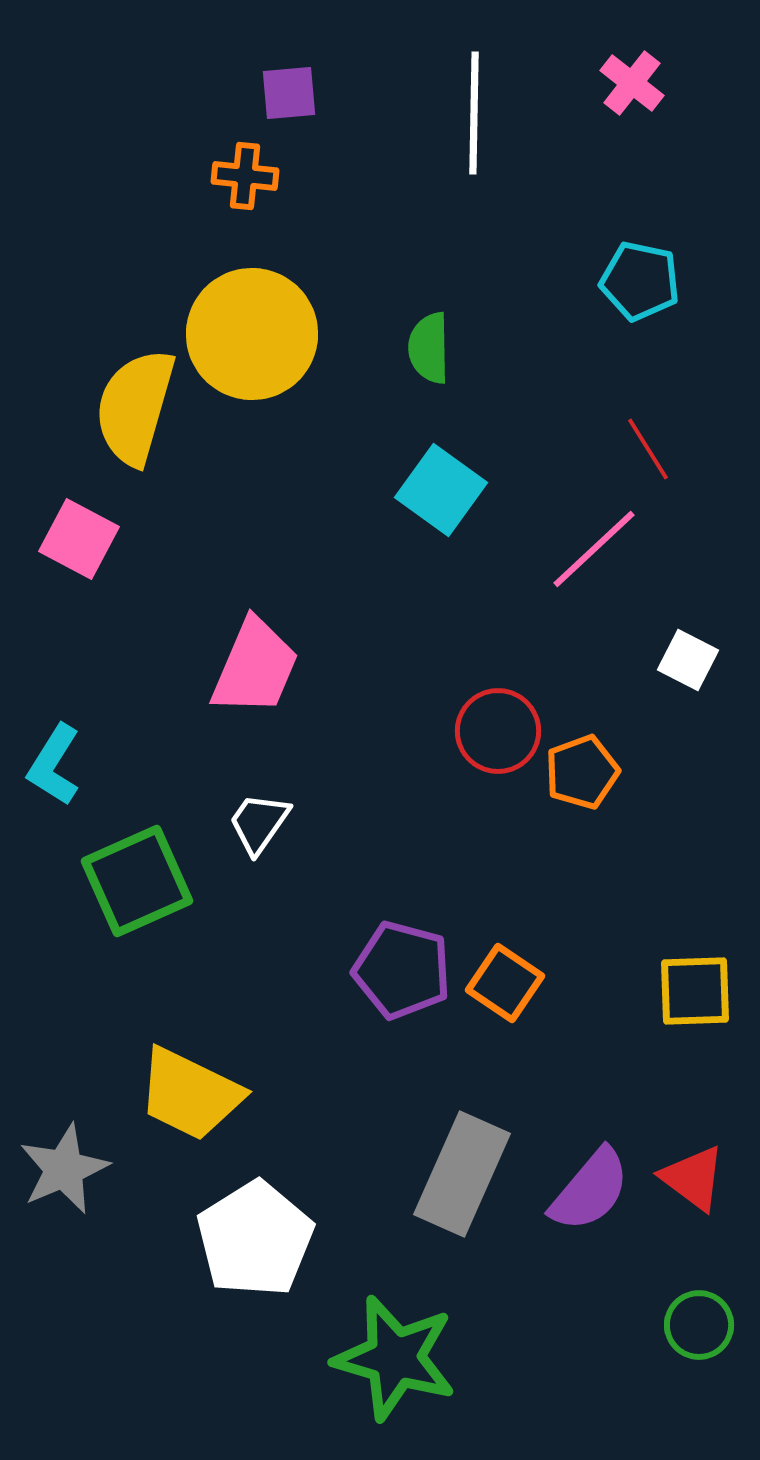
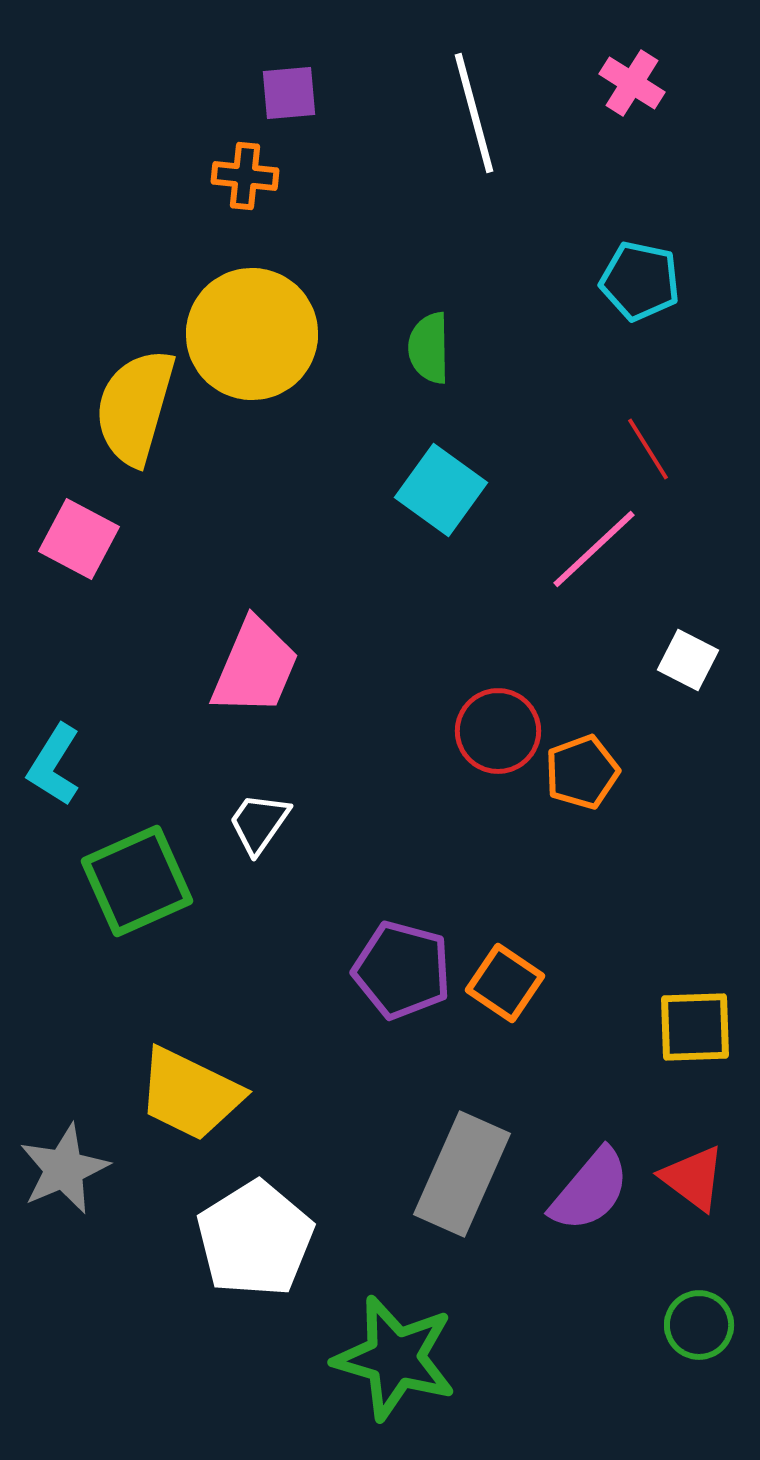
pink cross: rotated 6 degrees counterclockwise
white line: rotated 16 degrees counterclockwise
yellow square: moved 36 px down
